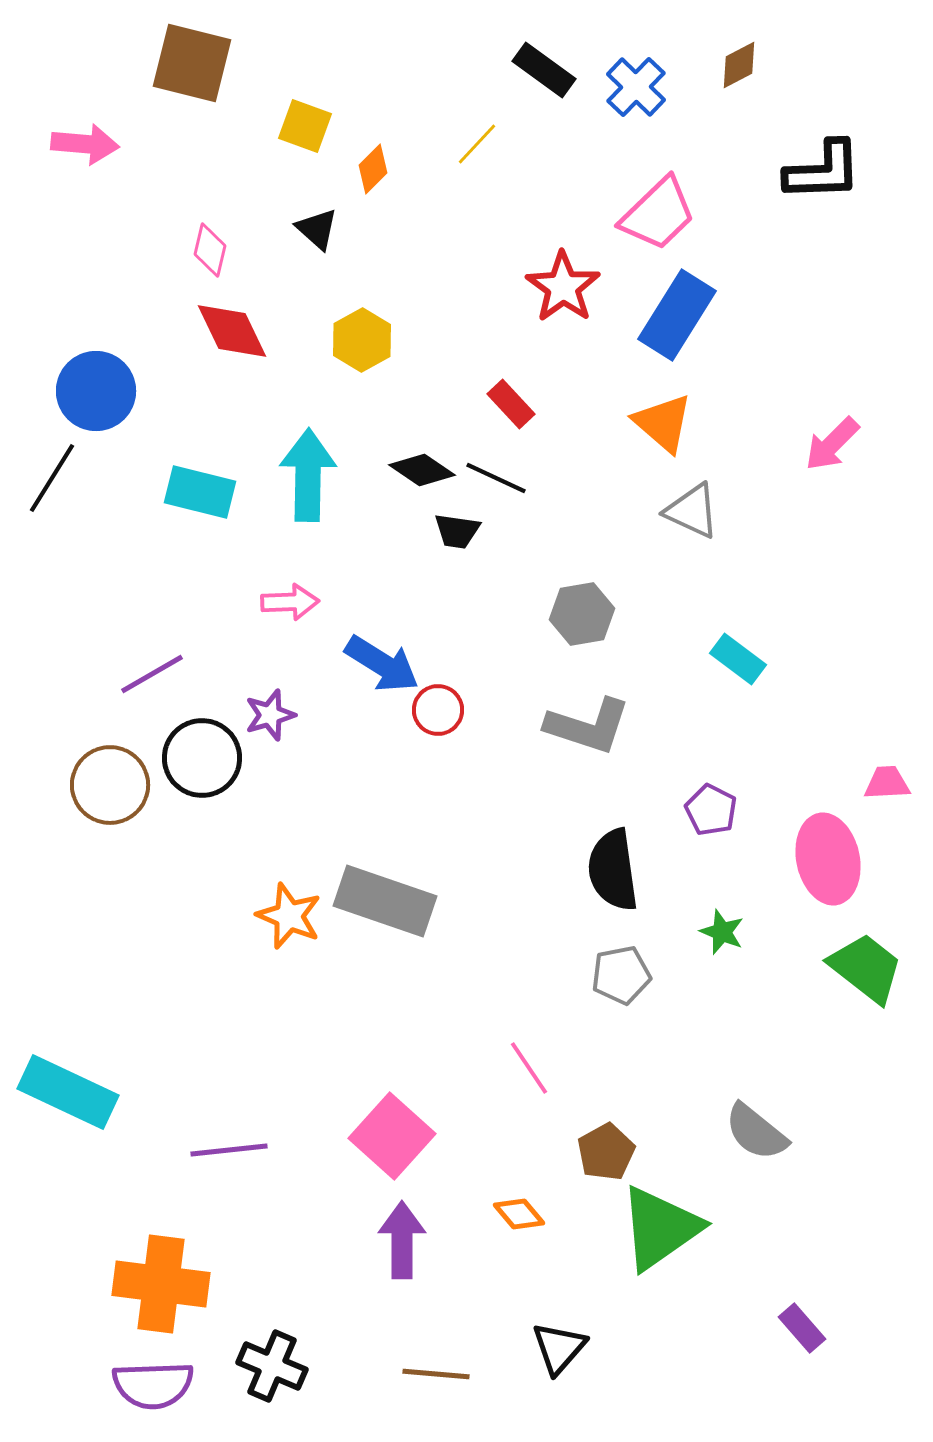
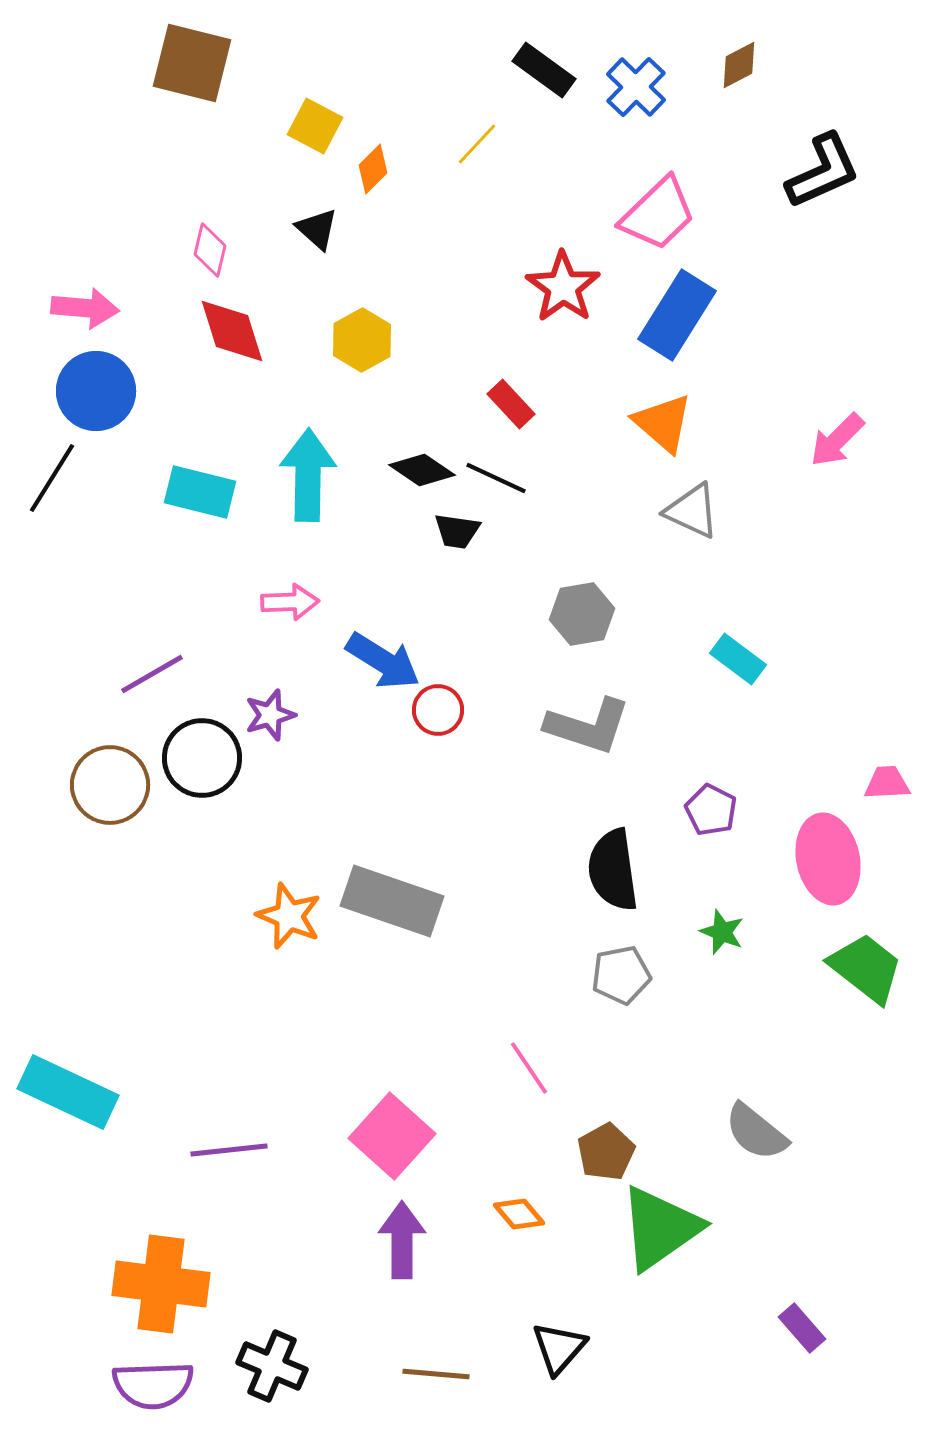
yellow square at (305, 126): moved 10 px right; rotated 8 degrees clockwise
pink arrow at (85, 144): moved 164 px down
black L-shape at (823, 171): rotated 22 degrees counterclockwise
red diamond at (232, 331): rotated 8 degrees clockwise
pink arrow at (832, 444): moved 5 px right, 4 px up
blue arrow at (382, 664): moved 1 px right, 3 px up
gray rectangle at (385, 901): moved 7 px right
